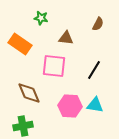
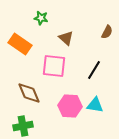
brown semicircle: moved 9 px right, 8 px down
brown triangle: rotated 35 degrees clockwise
